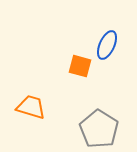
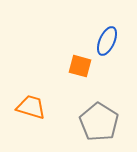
blue ellipse: moved 4 px up
gray pentagon: moved 7 px up
